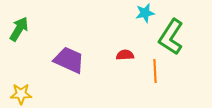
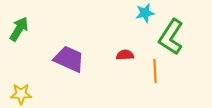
purple trapezoid: moved 1 px up
